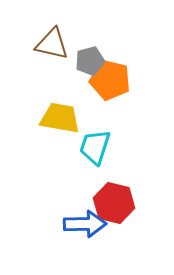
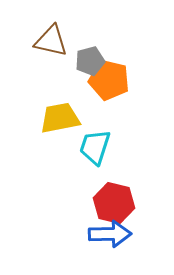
brown triangle: moved 1 px left, 3 px up
orange pentagon: moved 1 px left
yellow trapezoid: rotated 21 degrees counterclockwise
blue arrow: moved 25 px right, 10 px down
